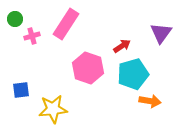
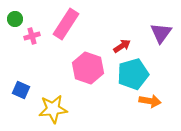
blue square: rotated 30 degrees clockwise
